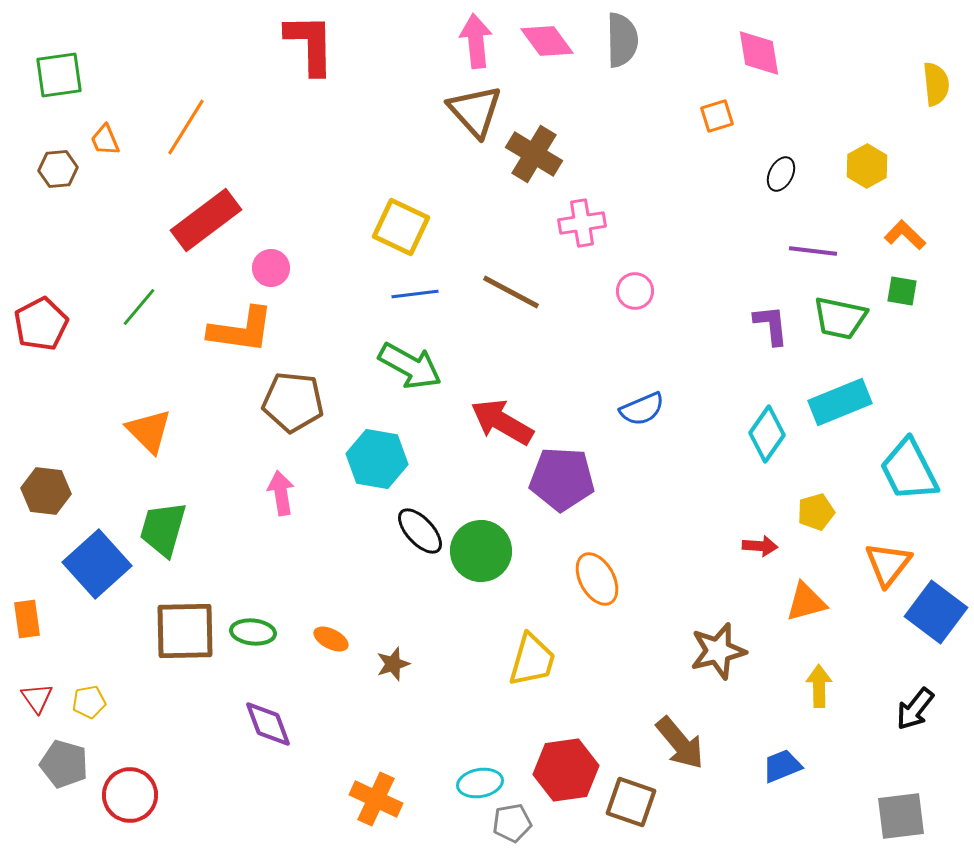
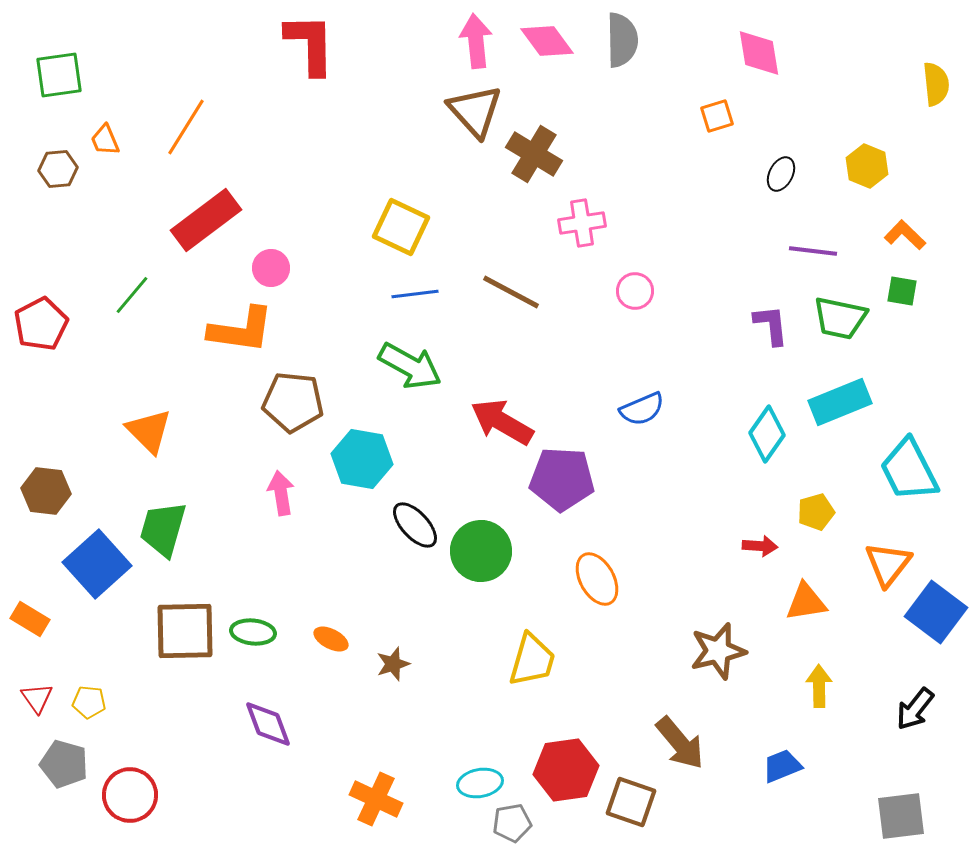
yellow hexagon at (867, 166): rotated 9 degrees counterclockwise
green line at (139, 307): moved 7 px left, 12 px up
cyan hexagon at (377, 459): moved 15 px left
black ellipse at (420, 531): moved 5 px left, 6 px up
orange triangle at (806, 602): rotated 6 degrees clockwise
orange rectangle at (27, 619): moved 3 px right; rotated 51 degrees counterclockwise
yellow pentagon at (89, 702): rotated 16 degrees clockwise
